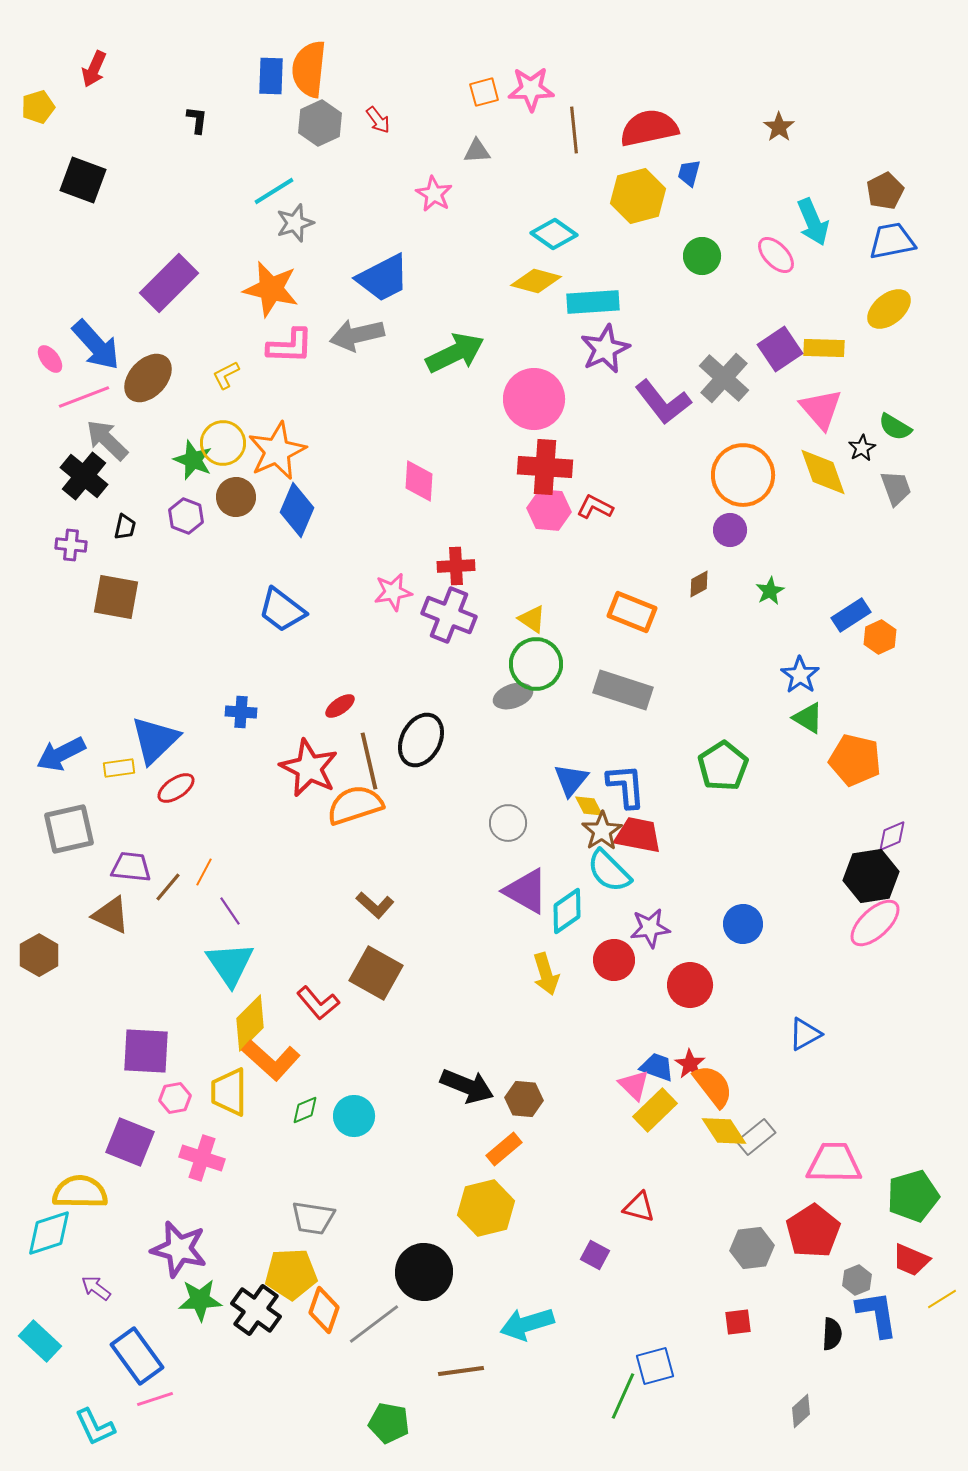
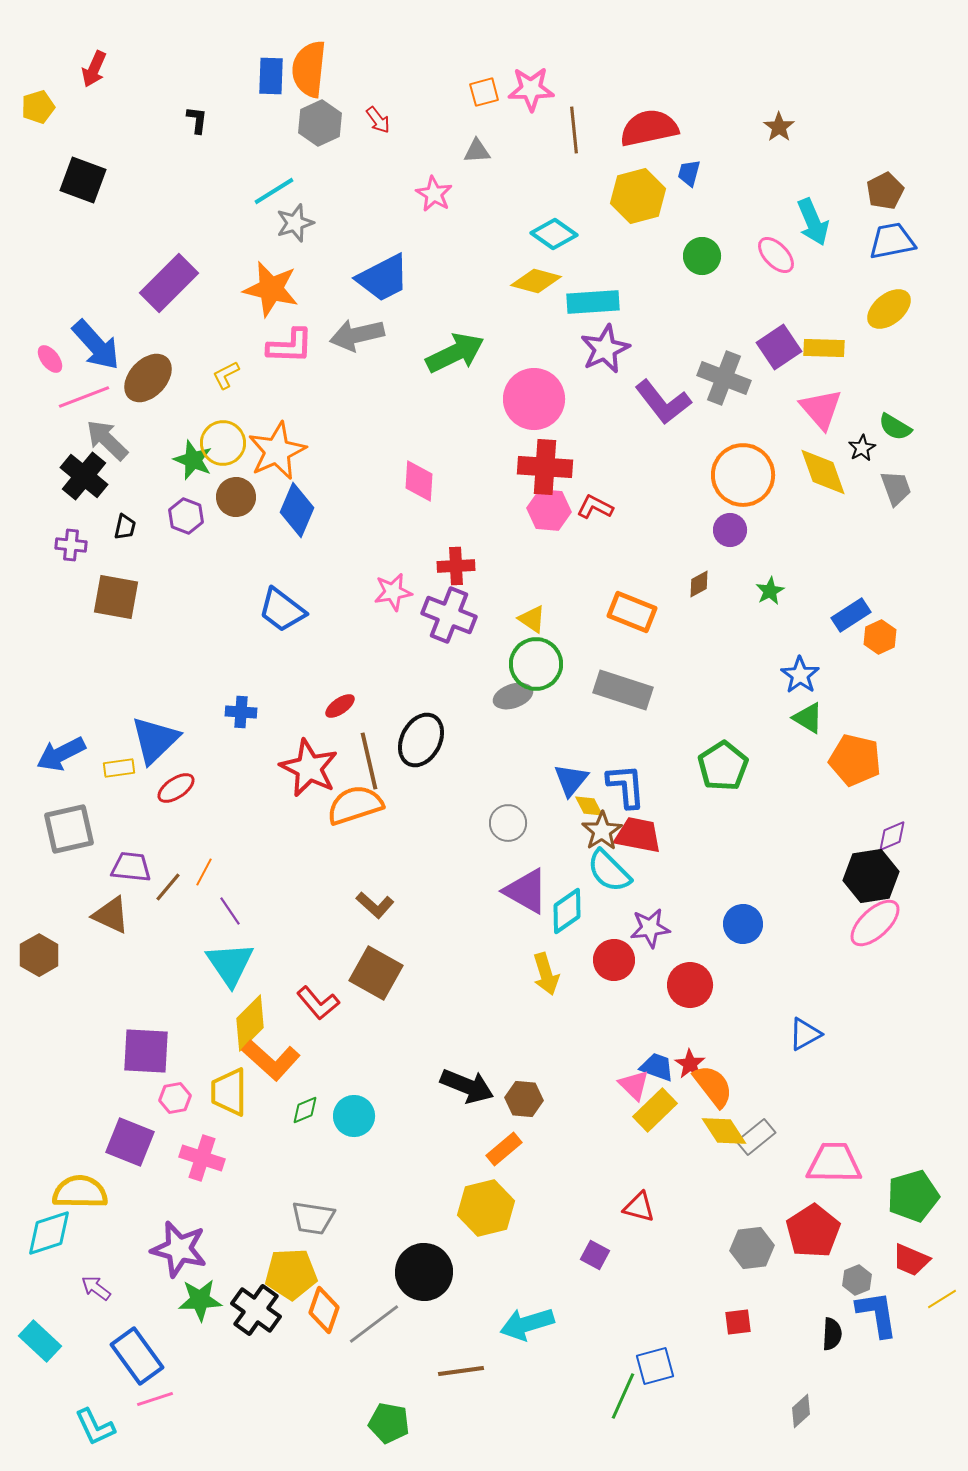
purple square at (780, 349): moved 1 px left, 2 px up
gray cross at (724, 378): rotated 21 degrees counterclockwise
